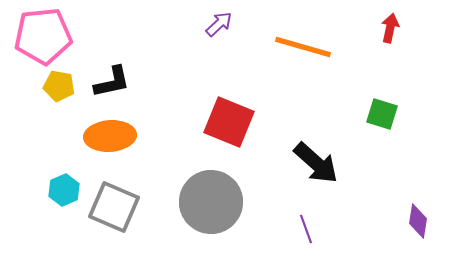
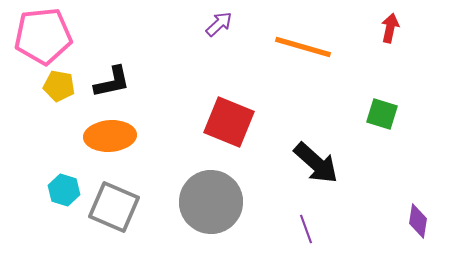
cyan hexagon: rotated 20 degrees counterclockwise
